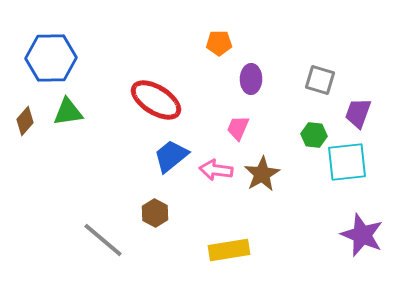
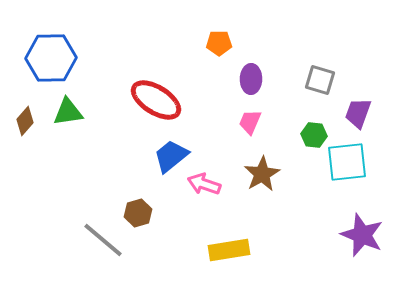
pink trapezoid: moved 12 px right, 6 px up
pink arrow: moved 12 px left, 14 px down; rotated 12 degrees clockwise
brown hexagon: moved 17 px left; rotated 16 degrees clockwise
